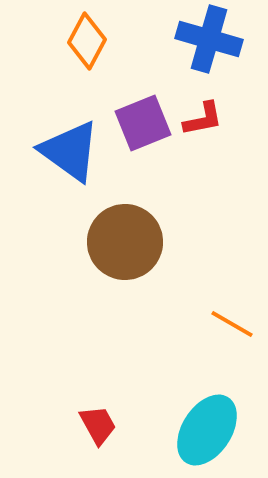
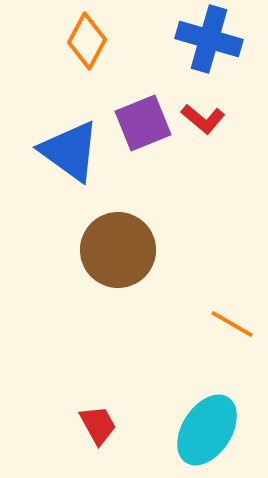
red L-shape: rotated 51 degrees clockwise
brown circle: moved 7 px left, 8 px down
